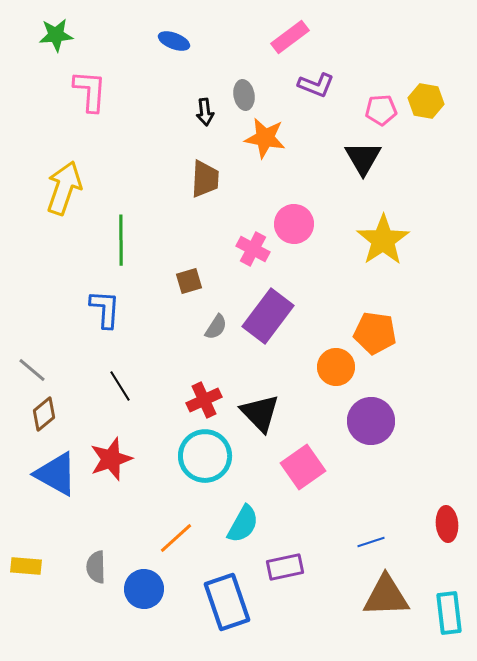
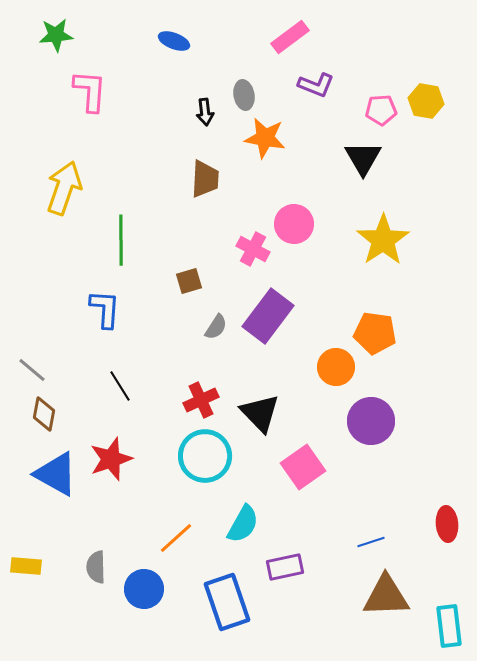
red cross at (204, 400): moved 3 px left
brown diamond at (44, 414): rotated 40 degrees counterclockwise
cyan rectangle at (449, 613): moved 13 px down
